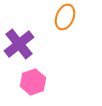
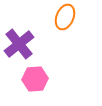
pink hexagon: moved 2 px right, 3 px up; rotated 15 degrees clockwise
